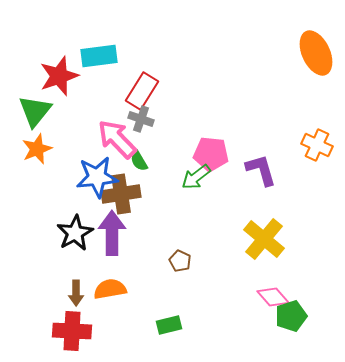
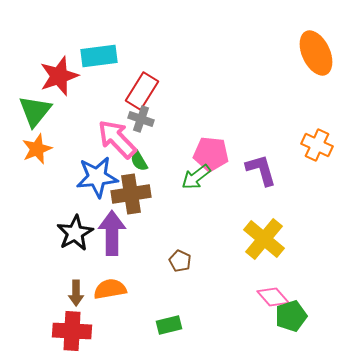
brown cross: moved 10 px right
